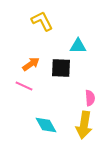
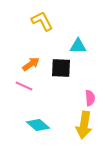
cyan diamond: moved 8 px left; rotated 20 degrees counterclockwise
